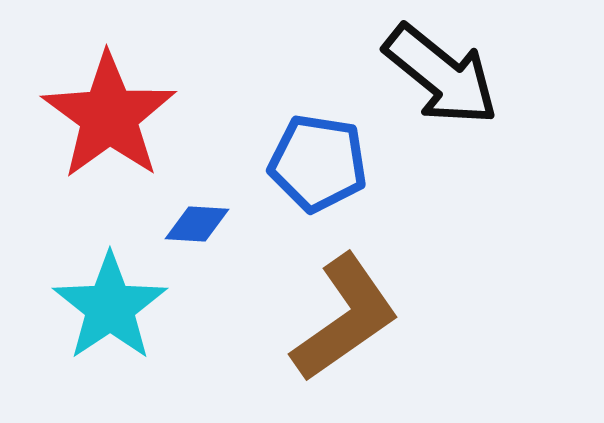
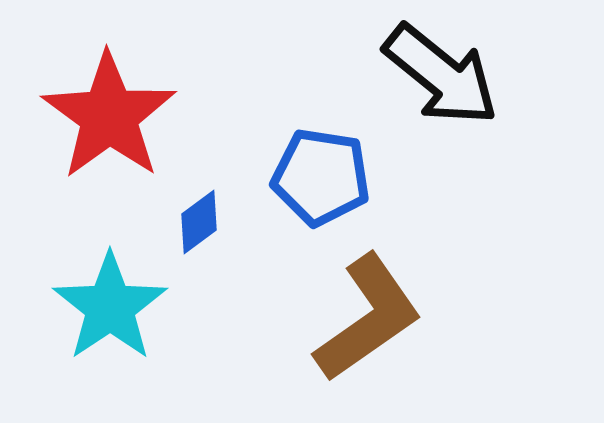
blue pentagon: moved 3 px right, 14 px down
blue diamond: moved 2 px right, 2 px up; rotated 40 degrees counterclockwise
brown L-shape: moved 23 px right
